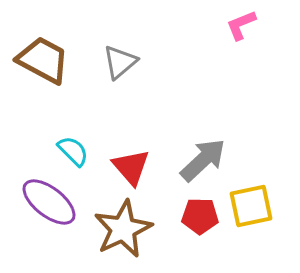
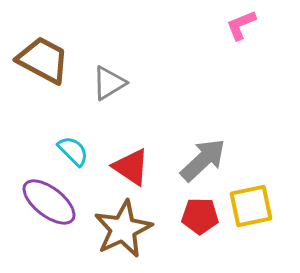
gray triangle: moved 11 px left, 21 px down; rotated 9 degrees clockwise
red triangle: rotated 15 degrees counterclockwise
